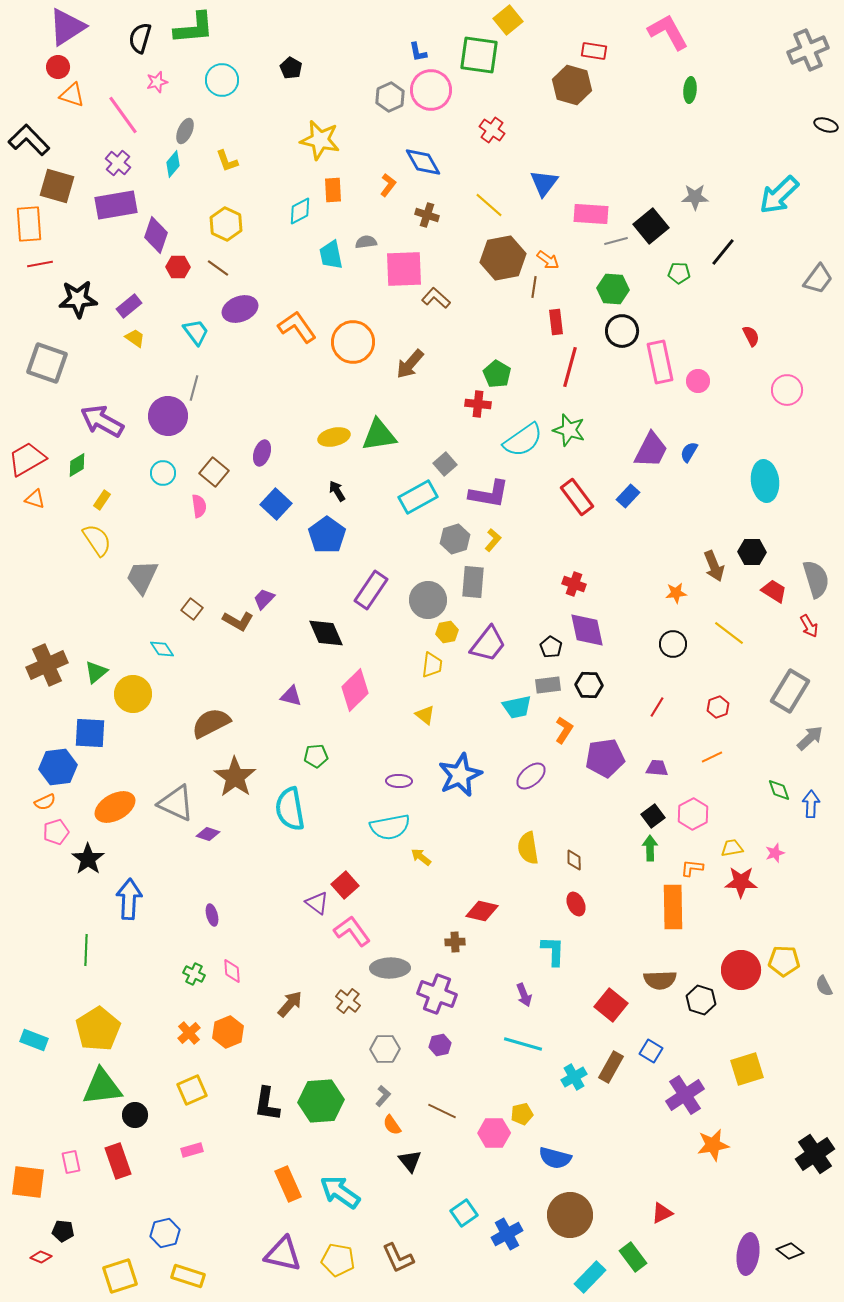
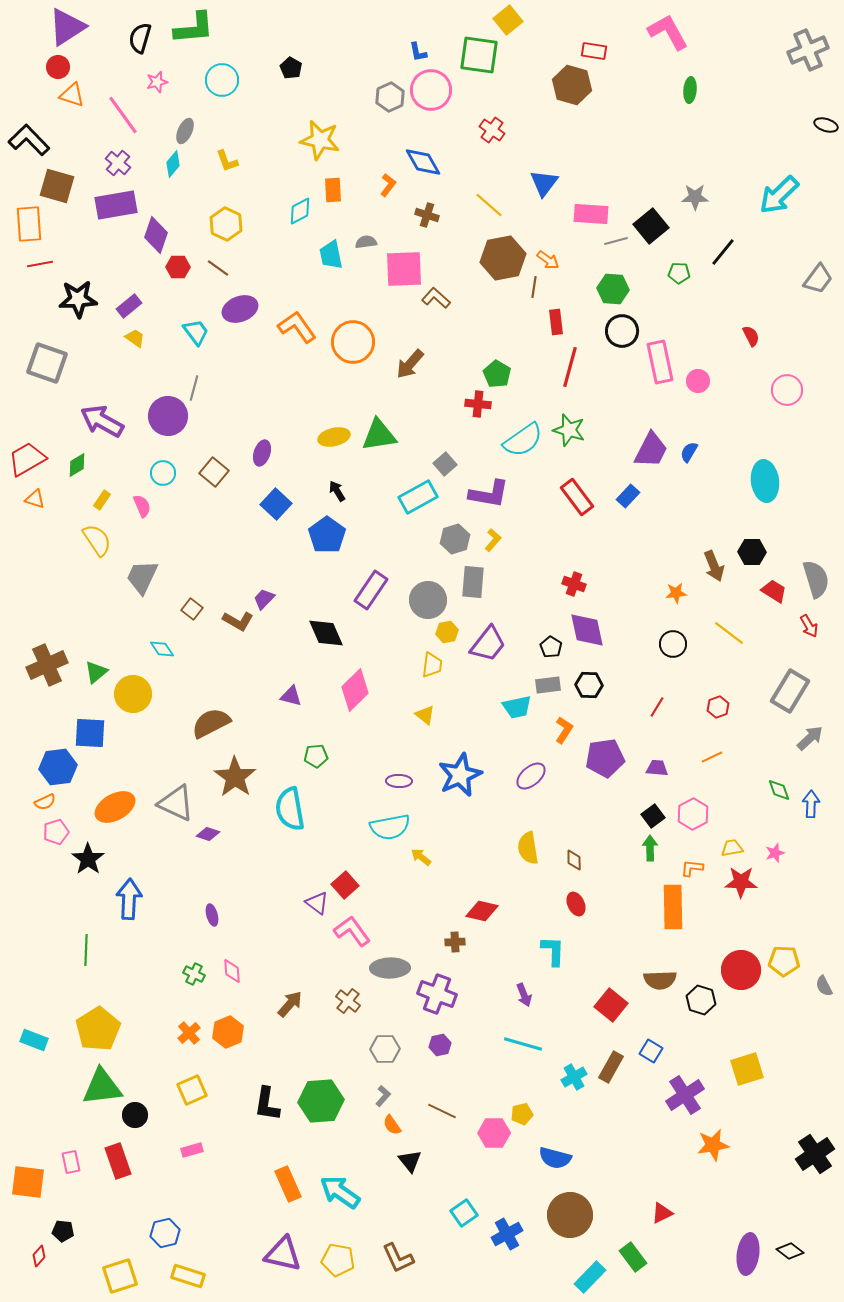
pink semicircle at (199, 506): moved 57 px left; rotated 15 degrees counterclockwise
red diamond at (41, 1257): moved 2 px left, 1 px up; rotated 70 degrees counterclockwise
